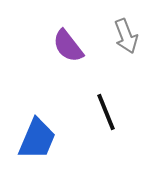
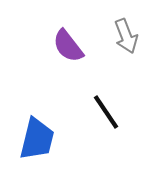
black line: rotated 12 degrees counterclockwise
blue trapezoid: rotated 9 degrees counterclockwise
